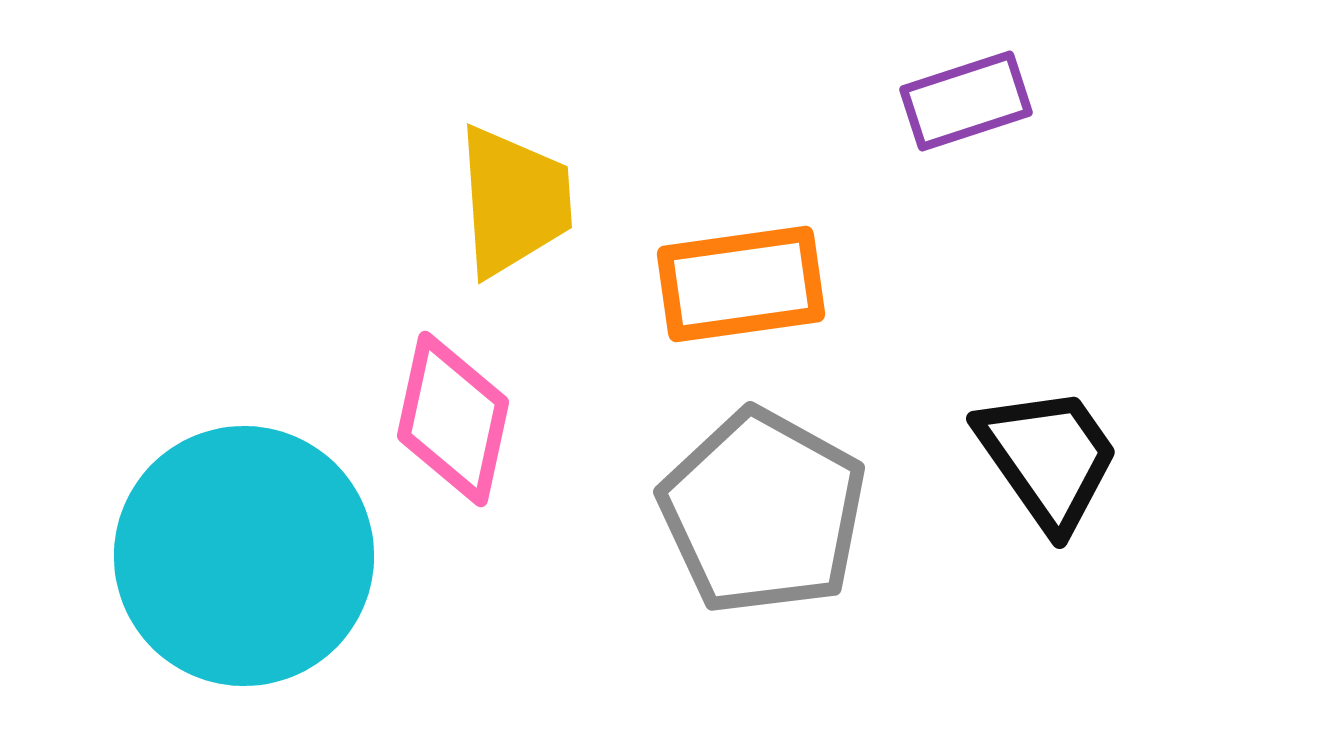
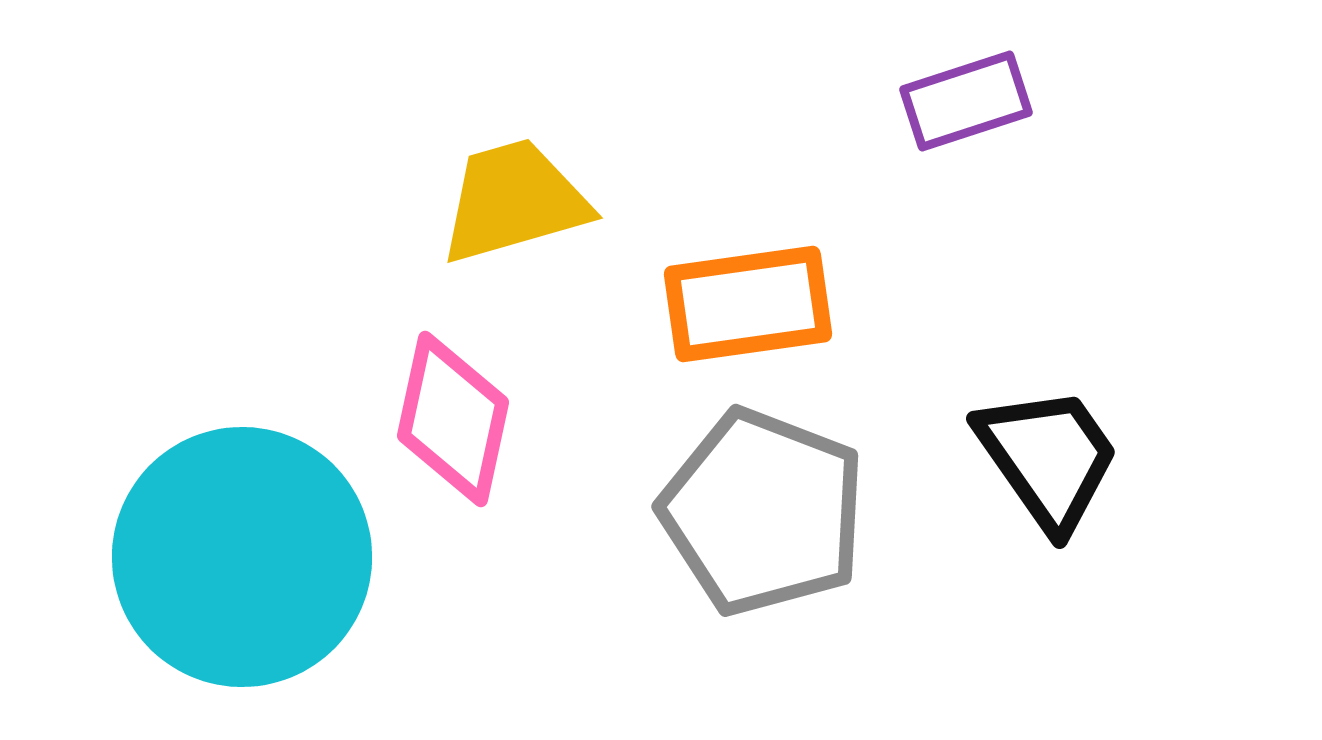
yellow trapezoid: rotated 102 degrees counterclockwise
orange rectangle: moved 7 px right, 20 px down
gray pentagon: rotated 8 degrees counterclockwise
cyan circle: moved 2 px left, 1 px down
